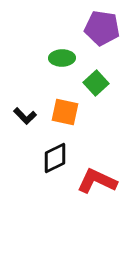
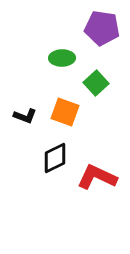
orange square: rotated 8 degrees clockwise
black L-shape: rotated 25 degrees counterclockwise
red L-shape: moved 4 px up
